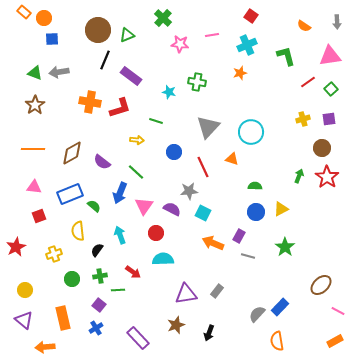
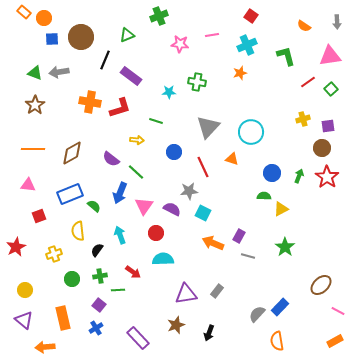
green cross at (163, 18): moved 4 px left, 2 px up; rotated 24 degrees clockwise
brown circle at (98, 30): moved 17 px left, 7 px down
cyan star at (169, 92): rotated 16 degrees counterclockwise
purple square at (329, 119): moved 1 px left, 7 px down
purple semicircle at (102, 162): moved 9 px right, 3 px up
green semicircle at (255, 186): moved 9 px right, 10 px down
pink triangle at (34, 187): moved 6 px left, 2 px up
blue circle at (256, 212): moved 16 px right, 39 px up
